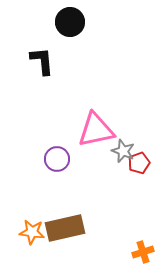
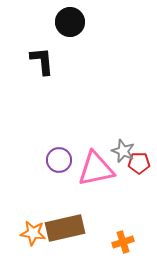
pink triangle: moved 39 px down
purple circle: moved 2 px right, 1 px down
red pentagon: rotated 20 degrees clockwise
orange star: moved 1 px right, 1 px down
orange cross: moved 20 px left, 10 px up
